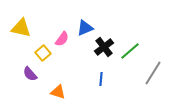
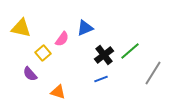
black cross: moved 8 px down
blue line: rotated 64 degrees clockwise
